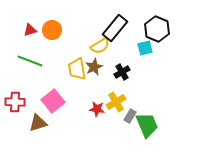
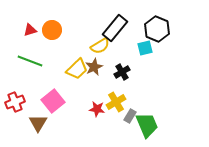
yellow trapezoid: rotated 125 degrees counterclockwise
red cross: rotated 24 degrees counterclockwise
brown triangle: rotated 42 degrees counterclockwise
